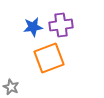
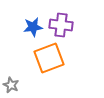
purple cross: rotated 15 degrees clockwise
gray star: moved 2 px up
